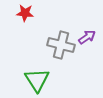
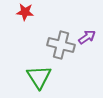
red star: moved 1 px up
green triangle: moved 2 px right, 3 px up
